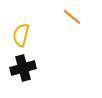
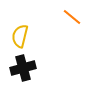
yellow semicircle: moved 1 px left, 1 px down
